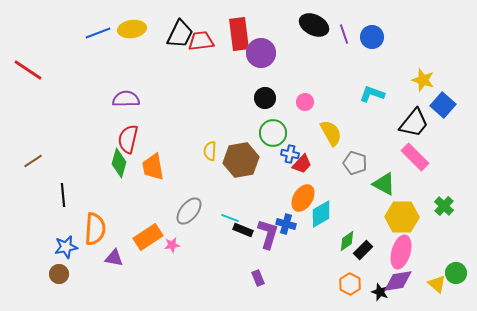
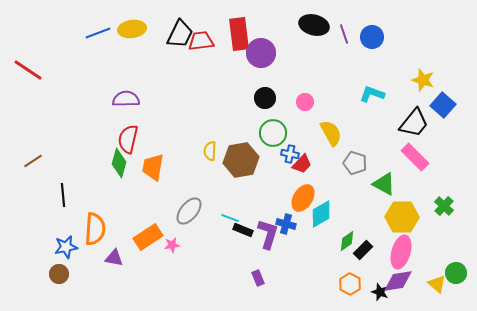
black ellipse at (314, 25): rotated 12 degrees counterclockwise
orange trapezoid at (153, 167): rotated 20 degrees clockwise
